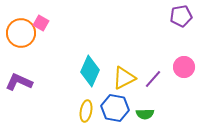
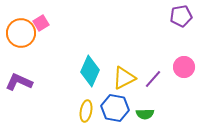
pink square: rotated 28 degrees clockwise
